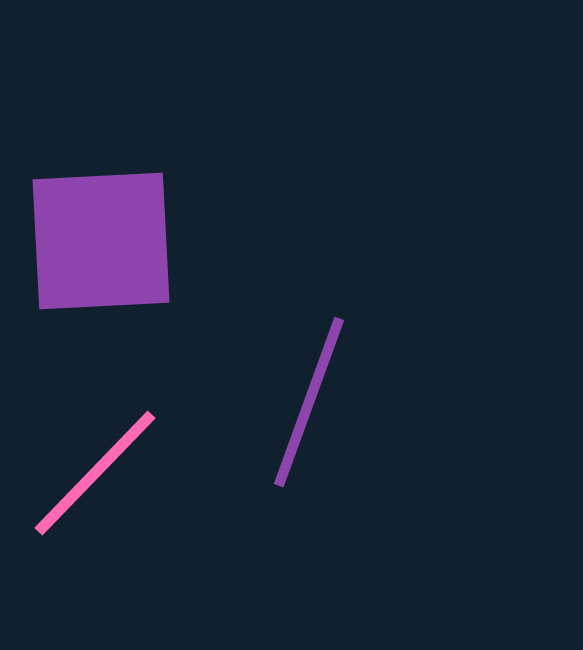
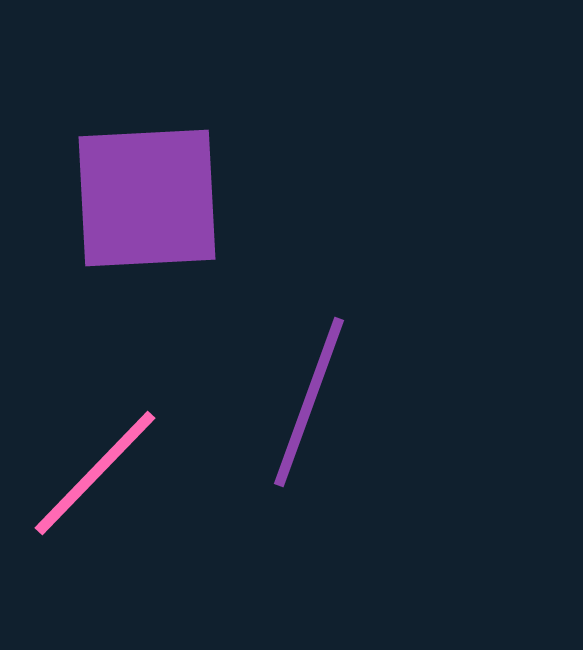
purple square: moved 46 px right, 43 px up
